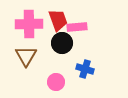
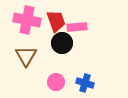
red trapezoid: moved 2 px left, 1 px down
pink cross: moved 2 px left, 4 px up; rotated 12 degrees clockwise
blue cross: moved 14 px down
